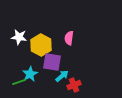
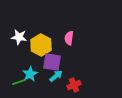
cyan arrow: moved 6 px left
